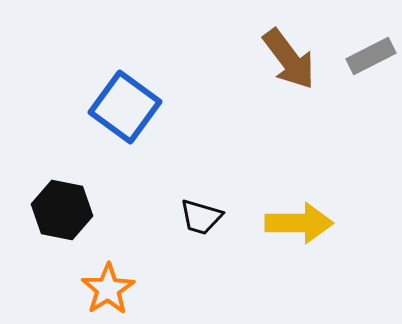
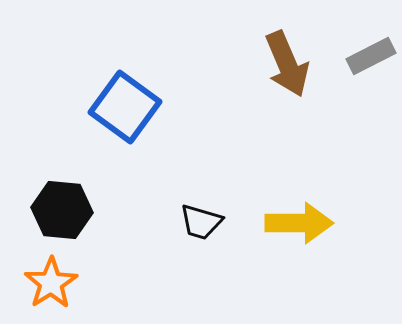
brown arrow: moved 2 px left, 5 px down; rotated 14 degrees clockwise
black hexagon: rotated 6 degrees counterclockwise
black trapezoid: moved 5 px down
orange star: moved 57 px left, 6 px up
